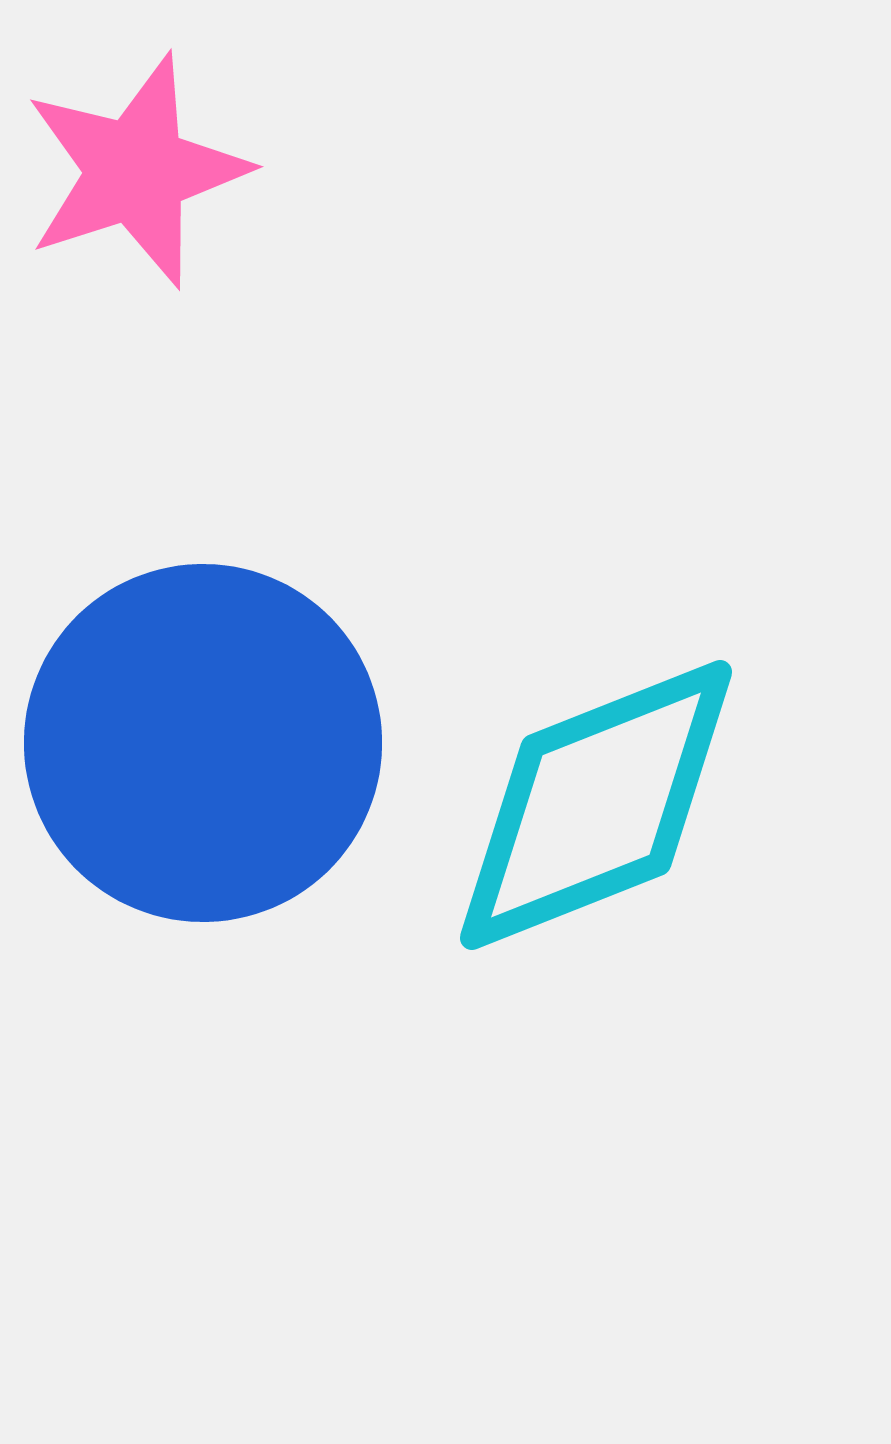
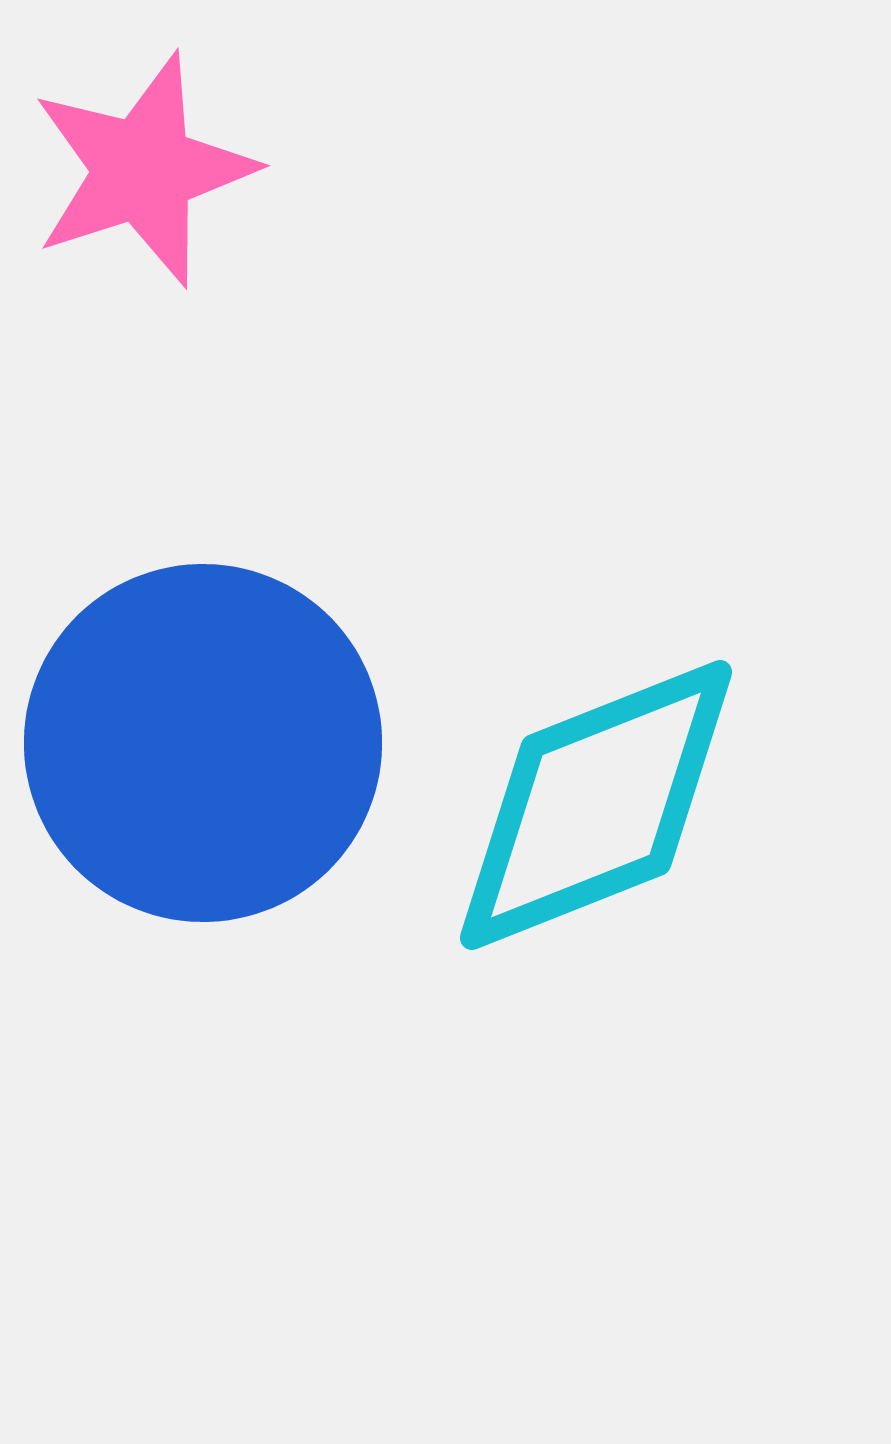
pink star: moved 7 px right, 1 px up
